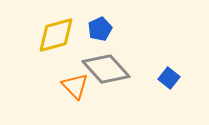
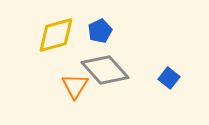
blue pentagon: moved 2 px down
gray diamond: moved 1 px left, 1 px down
orange triangle: rotated 16 degrees clockwise
